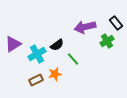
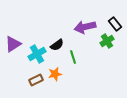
black rectangle: moved 1 px left, 1 px down
green line: moved 2 px up; rotated 24 degrees clockwise
